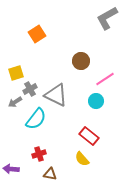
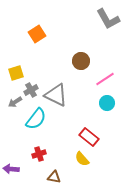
gray L-shape: moved 1 px right, 1 px down; rotated 90 degrees counterclockwise
gray cross: moved 1 px right, 1 px down
cyan circle: moved 11 px right, 2 px down
red rectangle: moved 1 px down
brown triangle: moved 4 px right, 3 px down
